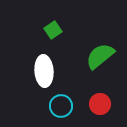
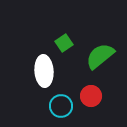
green square: moved 11 px right, 13 px down
red circle: moved 9 px left, 8 px up
